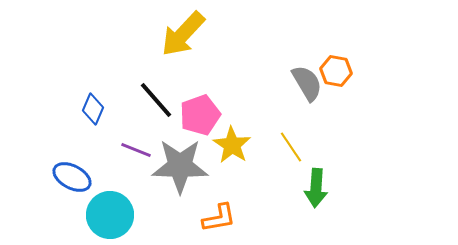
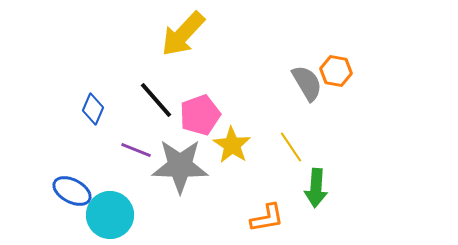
blue ellipse: moved 14 px down
orange L-shape: moved 48 px right
